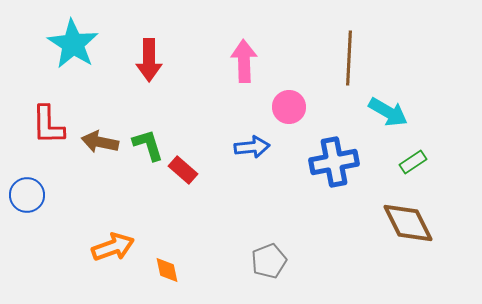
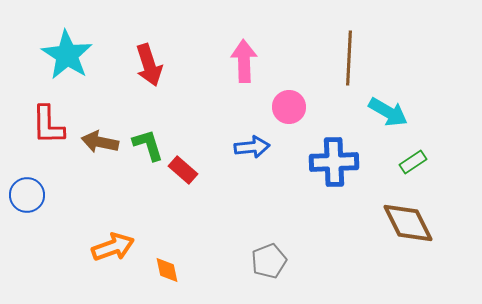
cyan star: moved 6 px left, 11 px down
red arrow: moved 5 px down; rotated 18 degrees counterclockwise
blue cross: rotated 9 degrees clockwise
